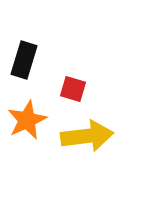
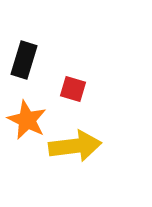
orange star: rotated 21 degrees counterclockwise
yellow arrow: moved 12 px left, 10 px down
